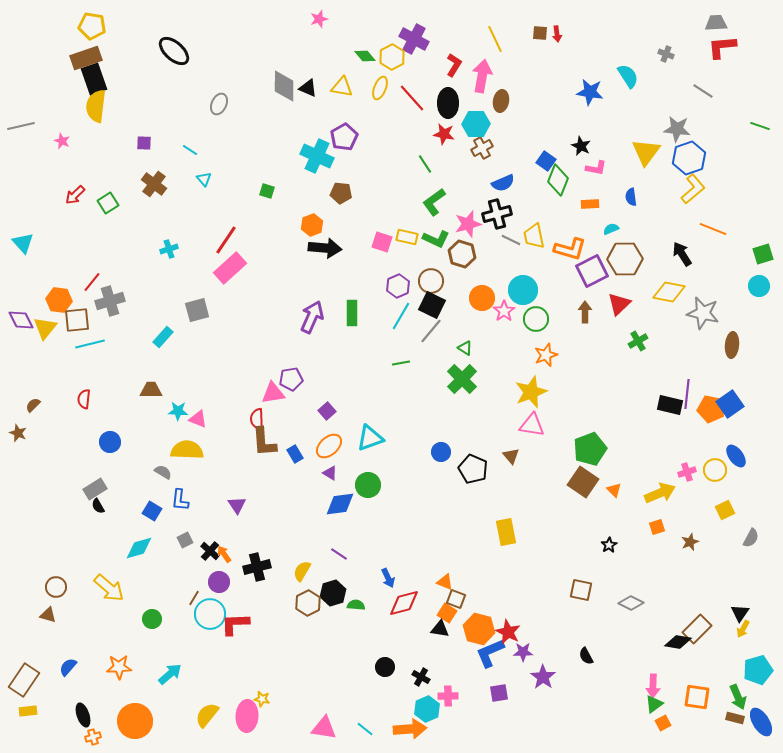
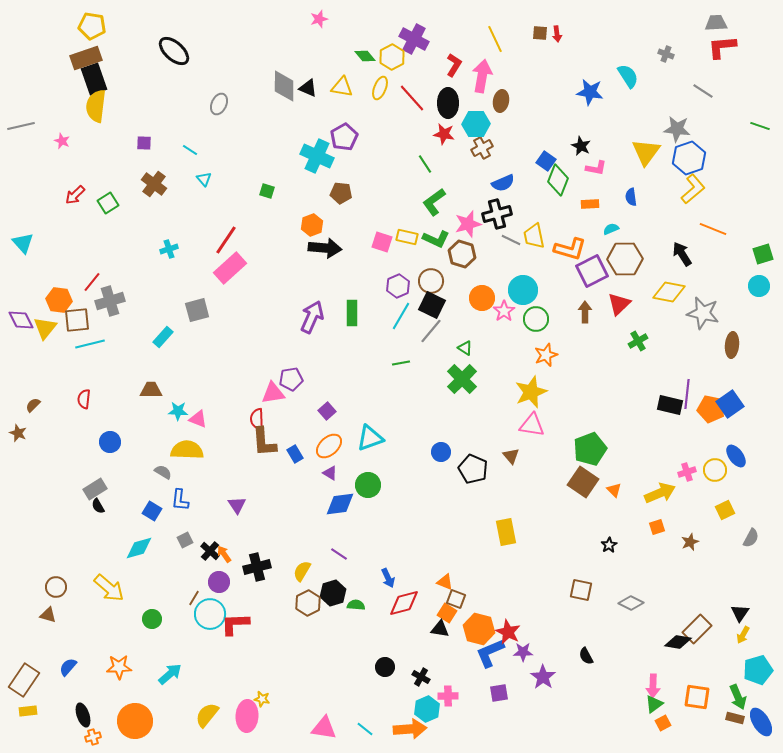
yellow arrow at (743, 629): moved 6 px down
